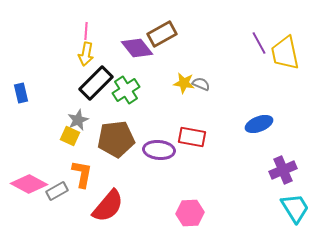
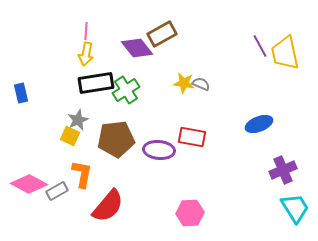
purple line: moved 1 px right, 3 px down
black rectangle: rotated 36 degrees clockwise
